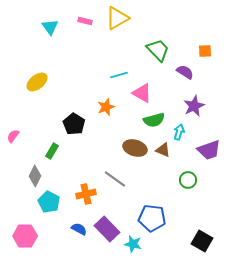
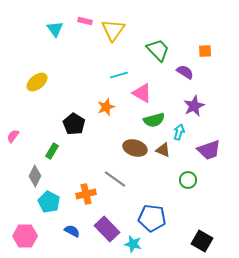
yellow triangle: moved 4 px left, 12 px down; rotated 25 degrees counterclockwise
cyan triangle: moved 5 px right, 2 px down
blue semicircle: moved 7 px left, 2 px down
